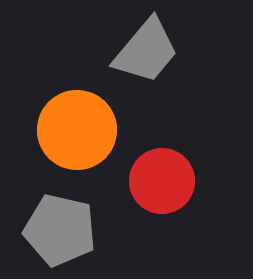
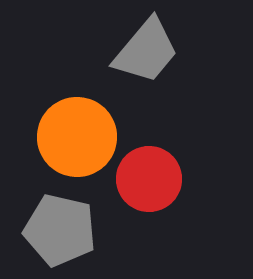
orange circle: moved 7 px down
red circle: moved 13 px left, 2 px up
